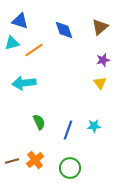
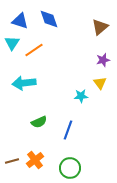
blue diamond: moved 15 px left, 11 px up
cyan triangle: rotated 42 degrees counterclockwise
green semicircle: rotated 91 degrees clockwise
cyan star: moved 13 px left, 30 px up
